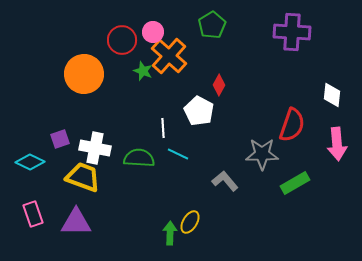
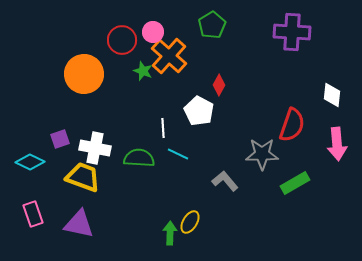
purple triangle: moved 3 px right, 2 px down; rotated 12 degrees clockwise
